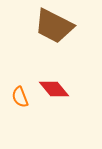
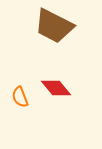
red diamond: moved 2 px right, 1 px up
